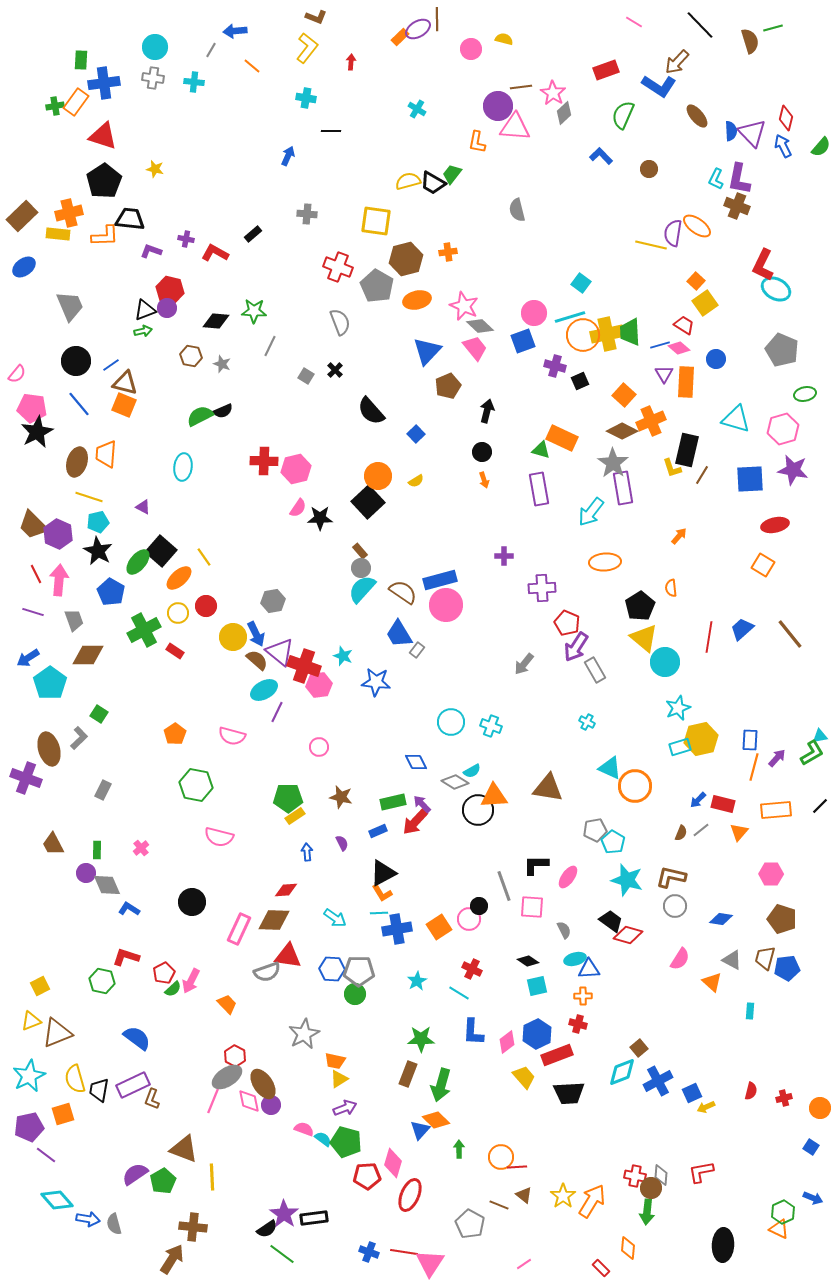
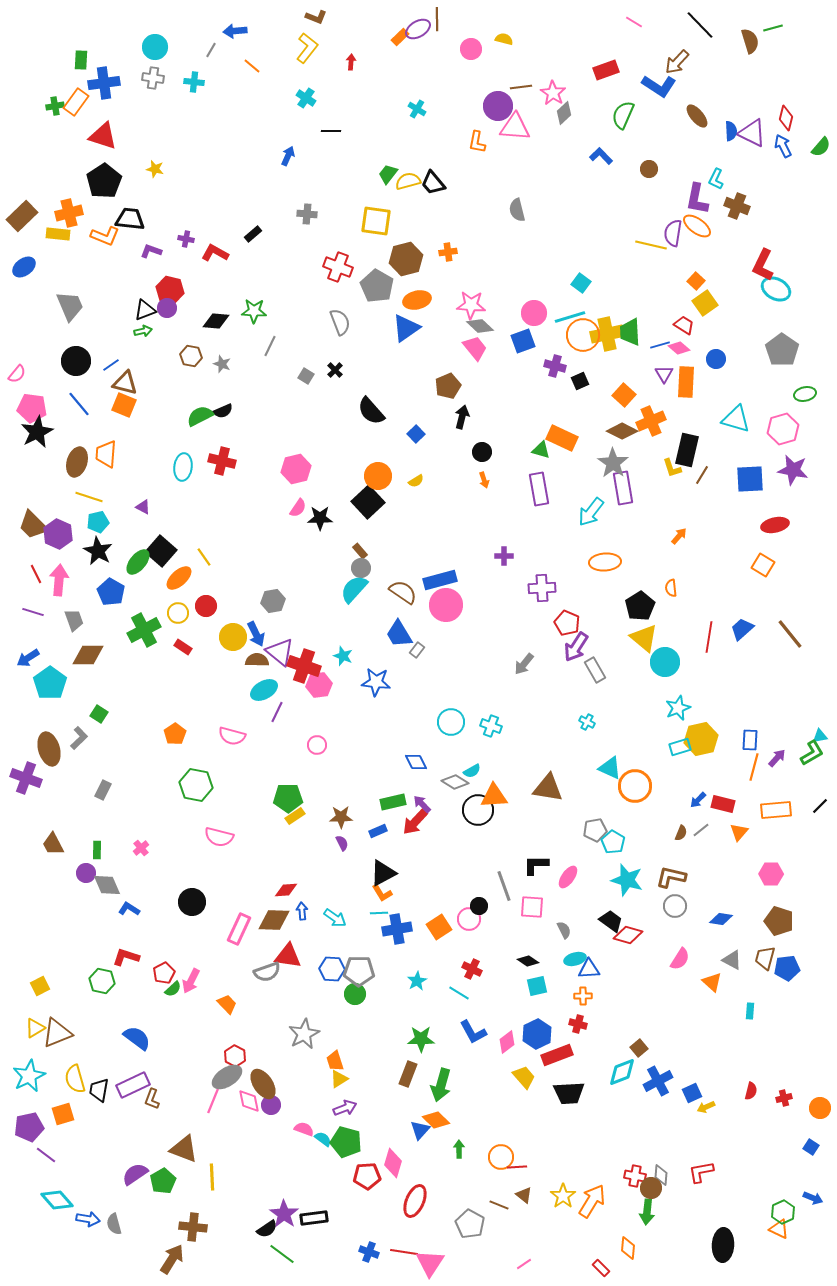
cyan cross at (306, 98): rotated 24 degrees clockwise
purple triangle at (752, 133): rotated 20 degrees counterclockwise
green trapezoid at (452, 174): moved 64 px left
purple L-shape at (739, 179): moved 42 px left, 20 px down
black trapezoid at (433, 183): rotated 20 degrees clockwise
orange L-shape at (105, 236): rotated 24 degrees clockwise
pink star at (464, 306): moved 7 px right, 1 px up; rotated 20 degrees counterclockwise
gray pentagon at (782, 350): rotated 12 degrees clockwise
blue triangle at (427, 351): moved 21 px left, 23 px up; rotated 12 degrees clockwise
black arrow at (487, 411): moved 25 px left, 6 px down
red cross at (264, 461): moved 42 px left; rotated 12 degrees clockwise
cyan semicircle at (362, 589): moved 8 px left
red rectangle at (175, 651): moved 8 px right, 4 px up
brown semicircle at (257, 660): rotated 40 degrees counterclockwise
pink circle at (319, 747): moved 2 px left, 2 px up
brown star at (341, 797): moved 20 px down; rotated 15 degrees counterclockwise
blue arrow at (307, 852): moved 5 px left, 59 px down
brown pentagon at (782, 919): moved 3 px left, 2 px down
yellow triangle at (31, 1021): moved 4 px right, 7 px down; rotated 10 degrees counterclockwise
blue L-shape at (473, 1032): rotated 32 degrees counterclockwise
orange trapezoid at (335, 1061): rotated 60 degrees clockwise
red ellipse at (410, 1195): moved 5 px right, 6 px down
